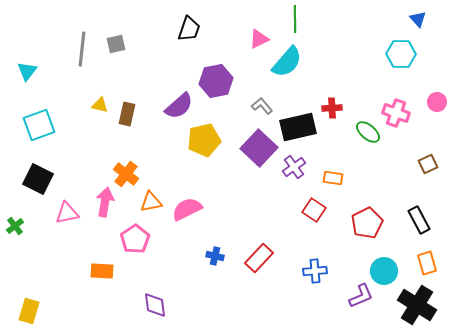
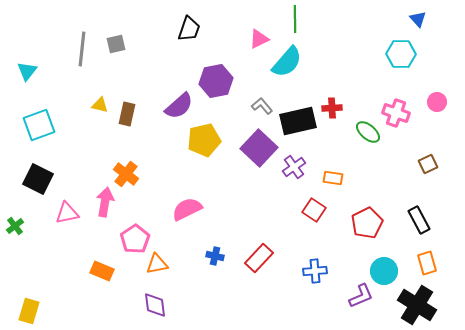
black rectangle at (298, 127): moved 6 px up
orange triangle at (151, 202): moved 6 px right, 62 px down
orange rectangle at (102, 271): rotated 20 degrees clockwise
